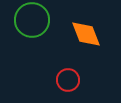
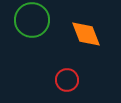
red circle: moved 1 px left
